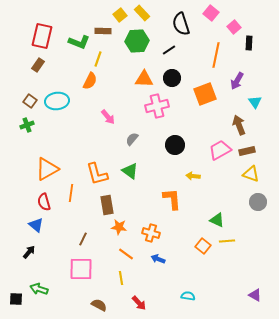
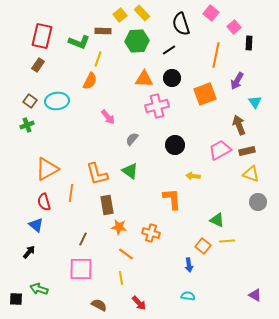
blue arrow at (158, 259): moved 31 px right, 6 px down; rotated 120 degrees counterclockwise
